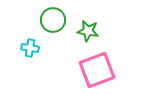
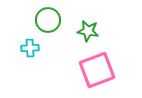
green circle: moved 5 px left
cyan cross: rotated 12 degrees counterclockwise
